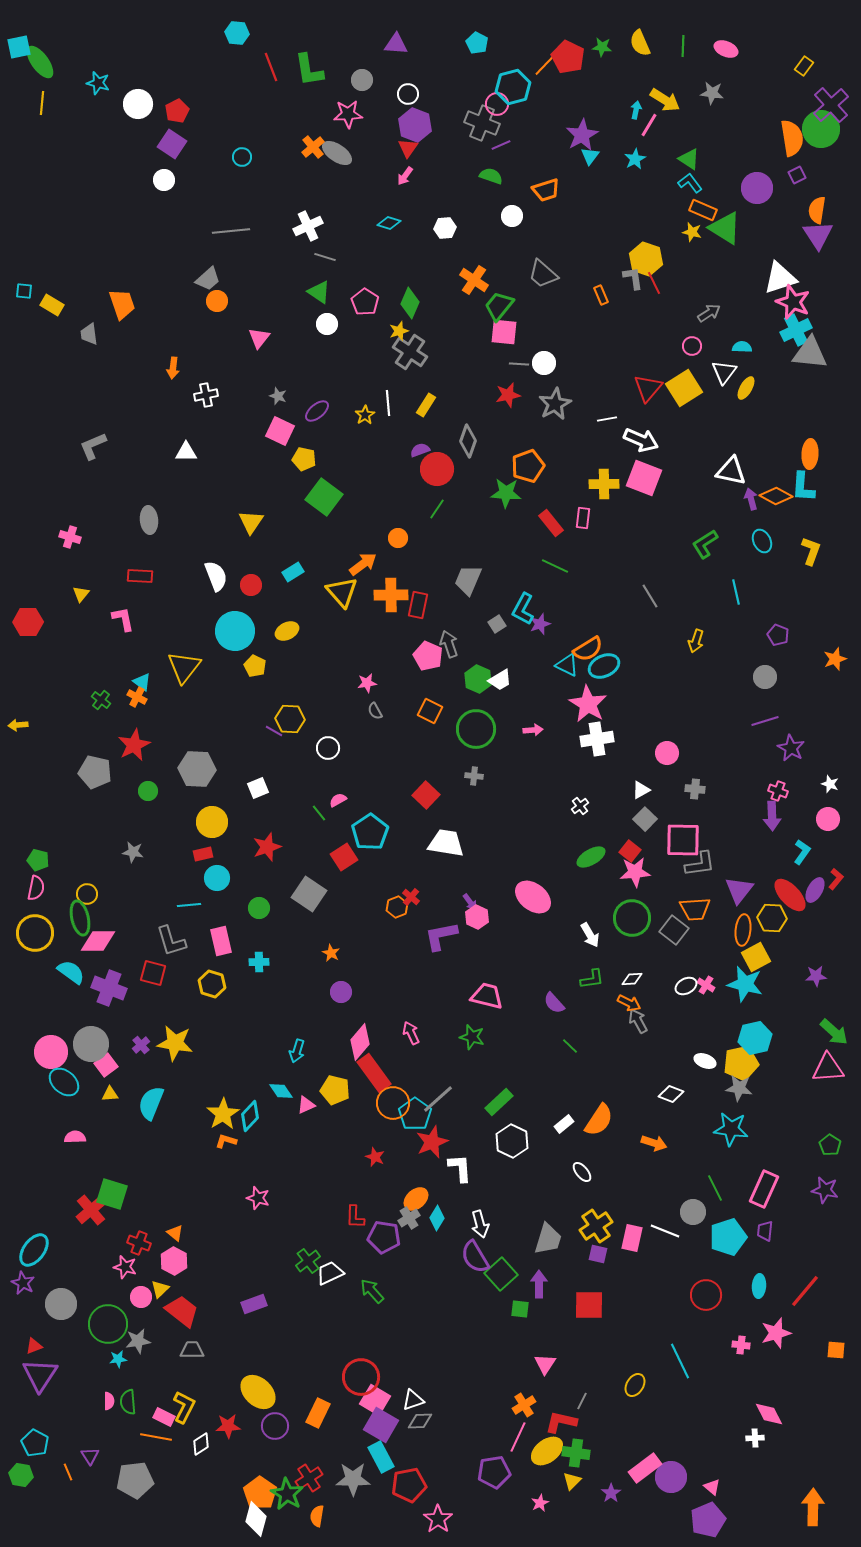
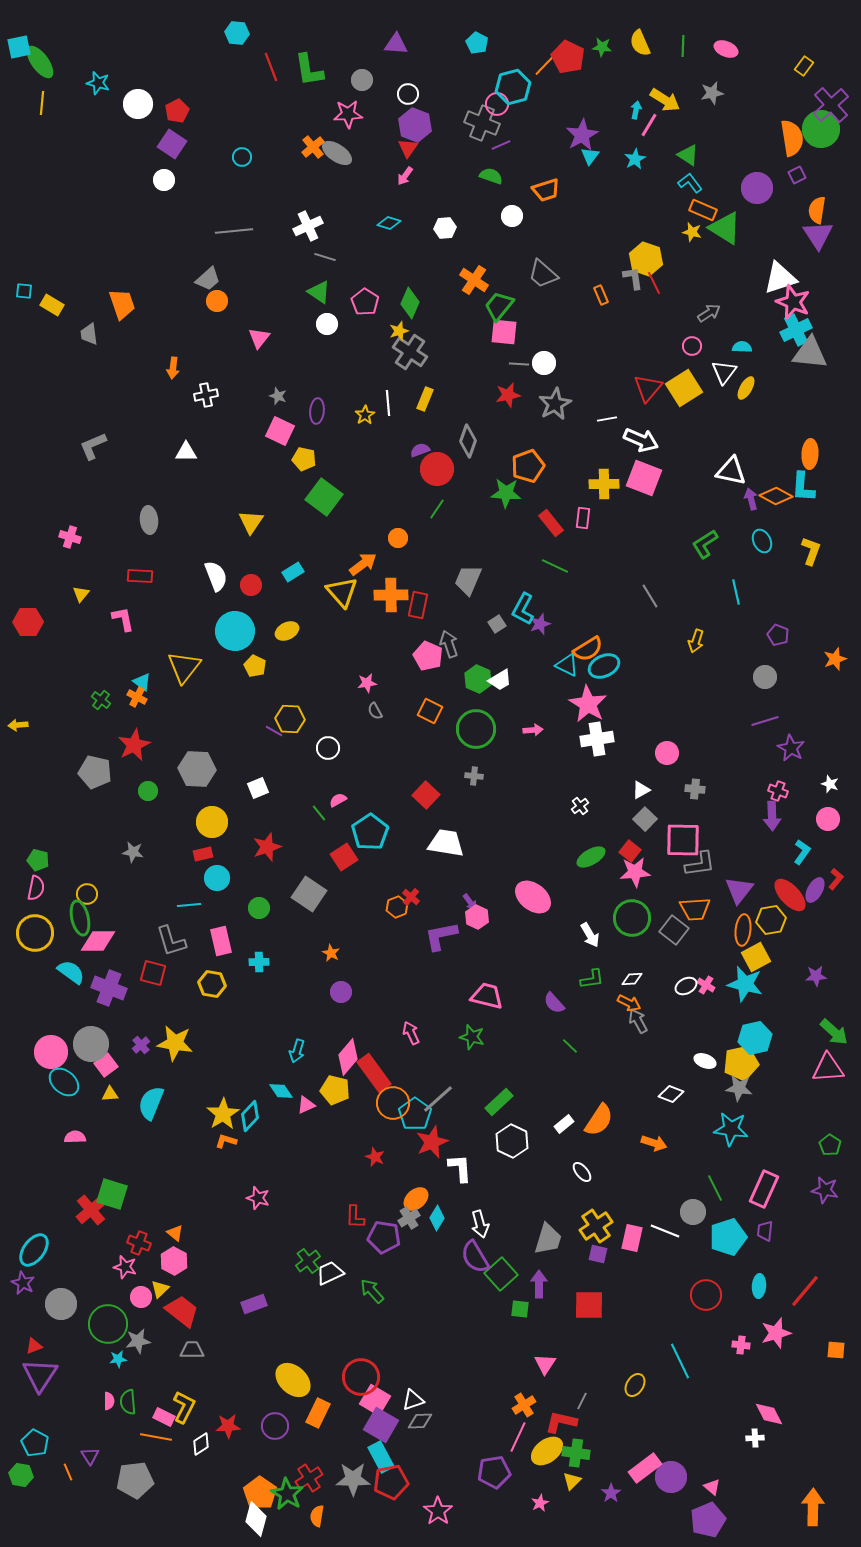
gray star at (712, 93): rotated 20 degrees counterclockwise
green triangle at (689, 159): moved 1 px left, 4 px up
gray line at (231, 231): moved 3 px right
yellow rectangle at (426, 405): moved 1 px left, 6 px up; rotated 10 degrees counterclockwise
purple ellipse at (317, 411): rotated 45 degrees counterclockwise
yellow hexagon at (772, 918): moved 1 px left, 2 px down; rotated 12 degrees counterclockwise
yellow hexagon at (212, 984): rotated 8 degrees counterclockwise
pink diamond at (360, 1042): moved 12 px left, 15 px down
yellow ellipse at (258, 1392): moved 35 px right, 12 px up
red pentagon at (409, 1485): moved 18 px left, 3 px up
pink star at (438, 1519): moved 8 px up
